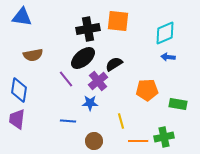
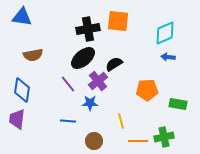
purple line: moved 2 px right, 5 px down
blue diamond: moved 3 px right
